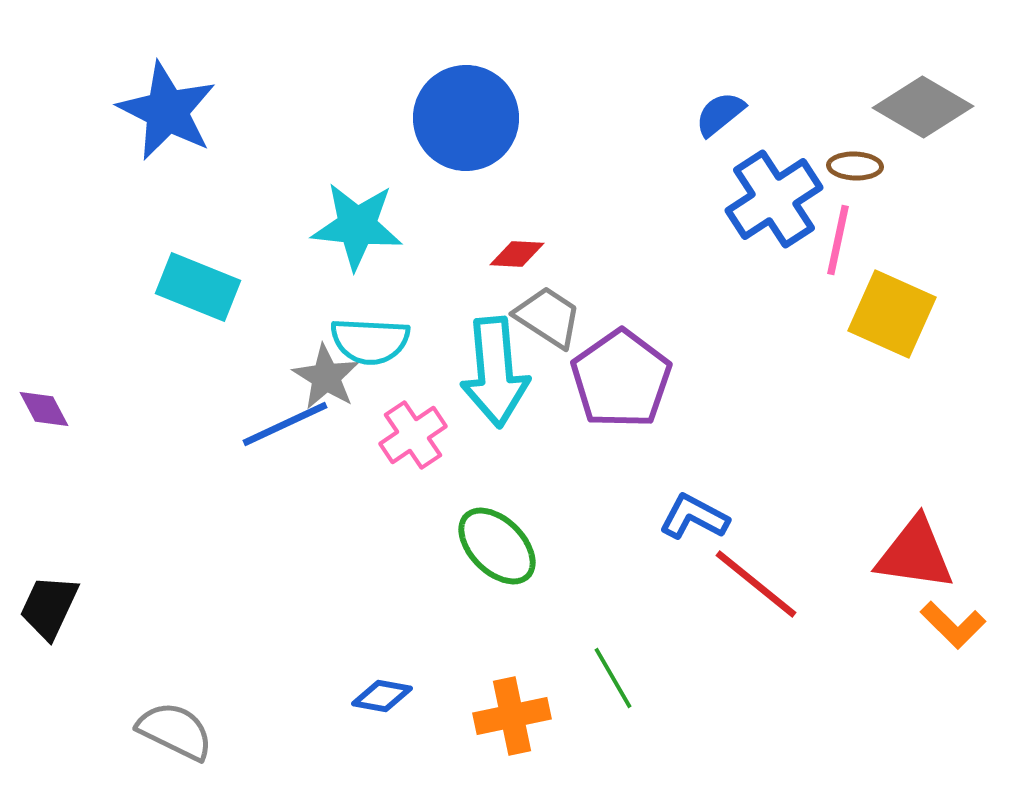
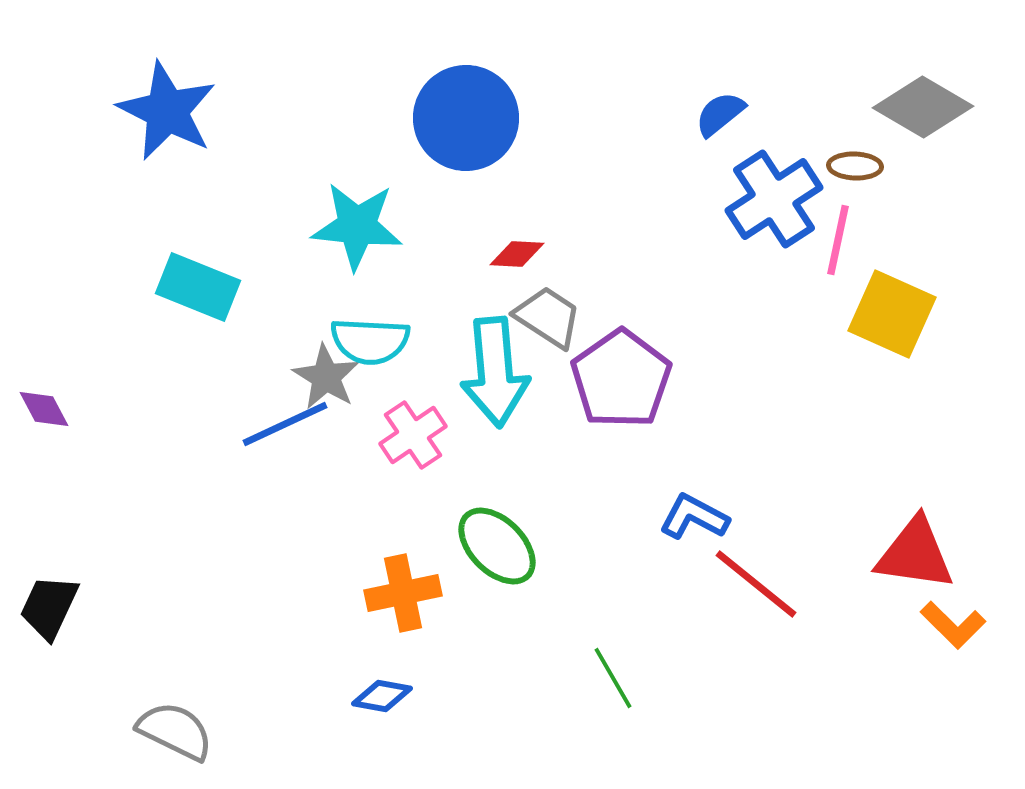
orange cross: moved 109 px left, 123 px up
